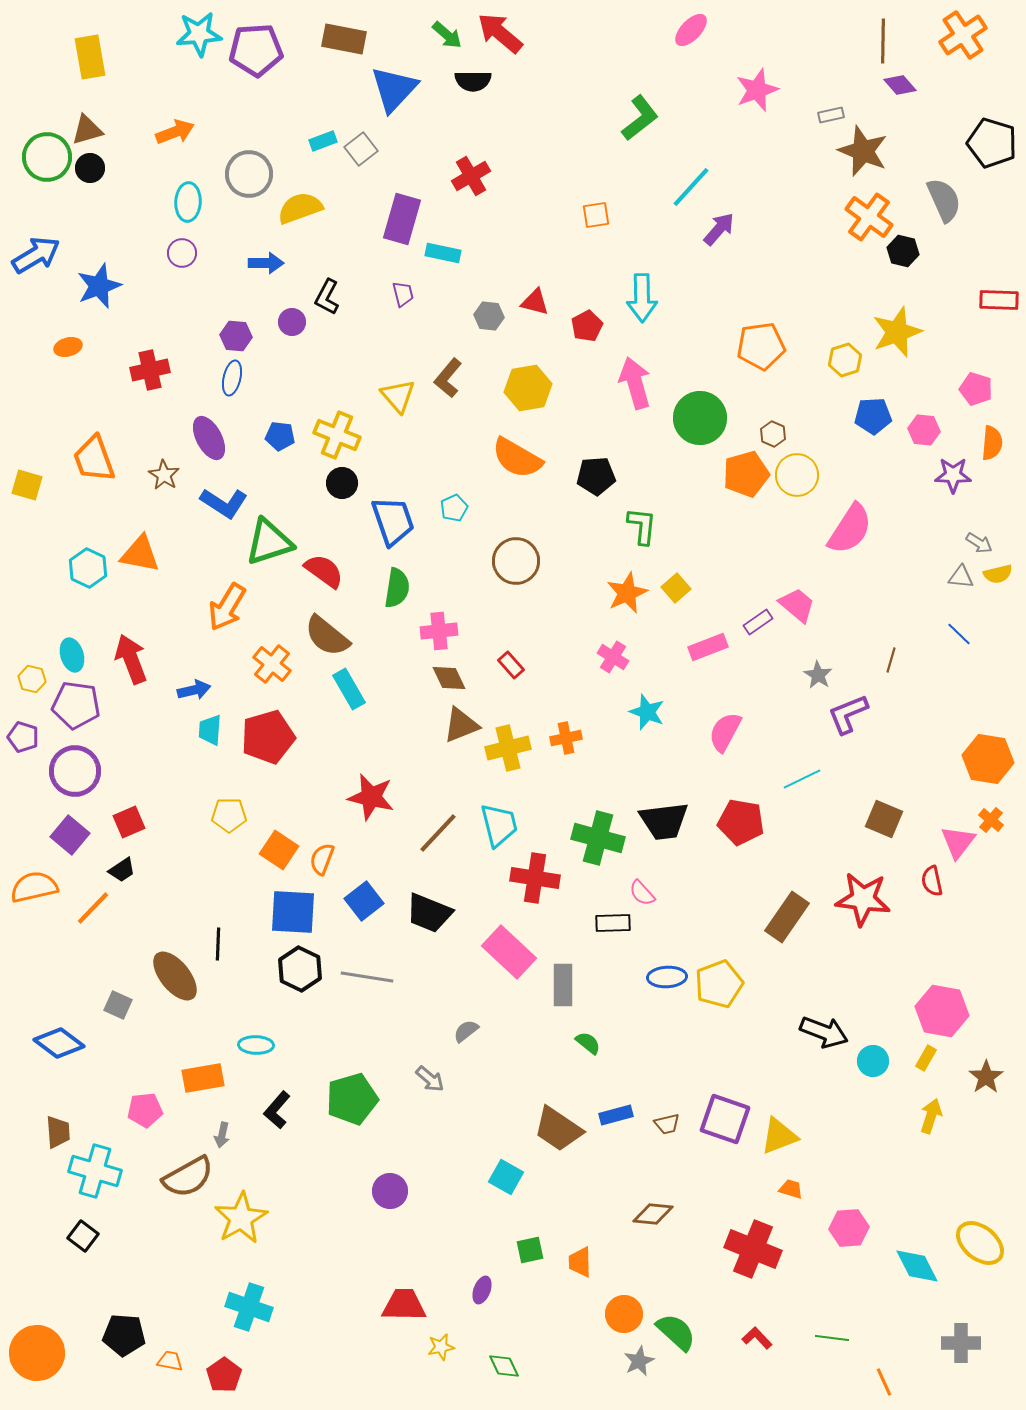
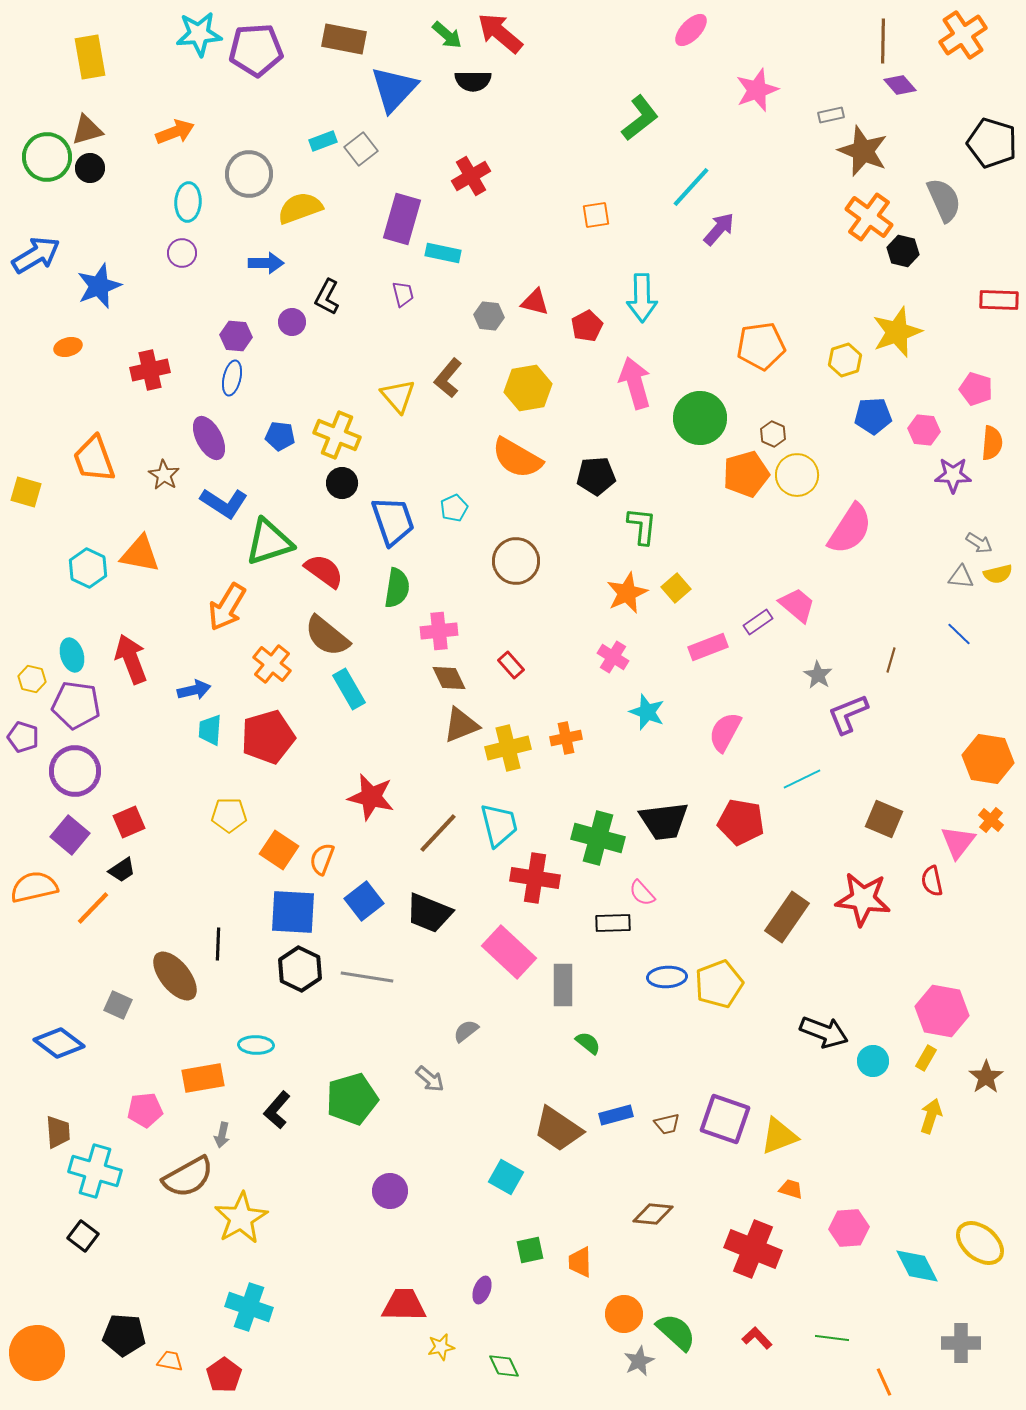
yellow square at (27, 485): moved 1 px left, 7 px down
